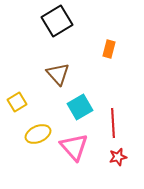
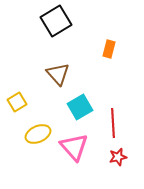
black square: moved 1 px left
